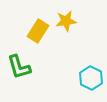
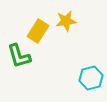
green L-shape: moved 11 px up
cyan hexagon: rotated 20 degrees clockwise
